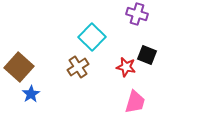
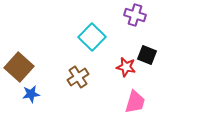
purple cross: moved 2 px left, 1 px down
brown cross: moved 10 px down
blue star: rotated 24 degrees clockwise
